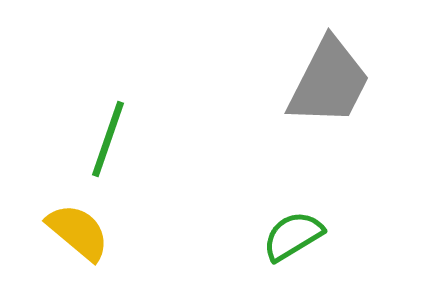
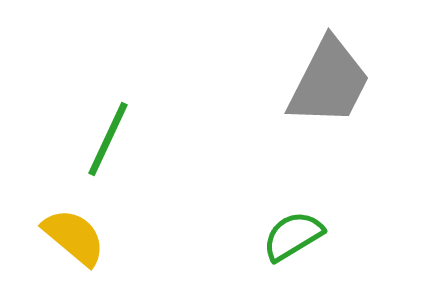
green line: rotated 6 degrees clockwise
yellow semicircle: moved 4 px left, 5 px down
